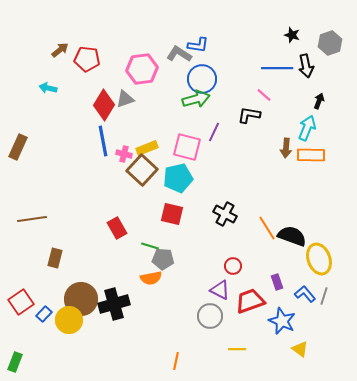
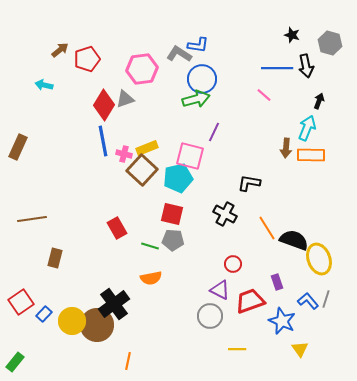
gray hexagon at (330, 43): rotated 25 degrees counterclockwise
red pentagon at (87, 59): rotated 25 degrees counterclockwise
cyan arrow at (48, 88): moved 4 px left, 3 px up
black L-shape at (249, 115): moved 68 px down
pink square at (187, 147): moved 3 px right, 9 px down
black semicircle at (292, 236): moved 2 px right, 4 px down
gray pentagon at (163, 259): moved 10 px right, 19 px up
red circle at (233, 266): moved 2 px up
blue L-shape at (305, 294): moved 3 px right, 7 px down
gray line at (324, 296): moved 2 px right, 3 px down
brown circle at (81, 299): moved 16 px right, 26 px down
black cross at (114, 304): rotated 20 degrees counterclockwise
yellow circle at (69, 320): moved 3 px right, 1 px down
yellow triangle at (300, 349): rotated 18 degrees clockwise
orange line at (176, 361): moved 48 px left
green rectangle at (15, 362): rotated 18 degrees clockwise
